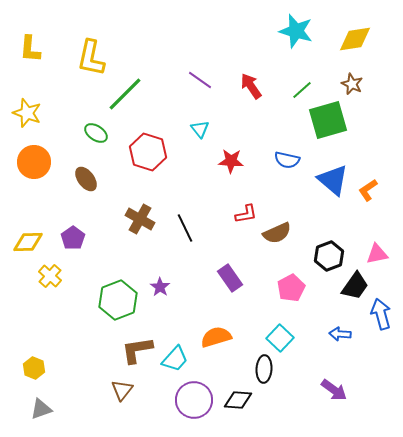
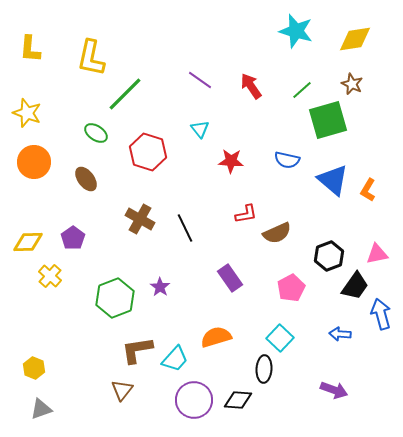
orange L-shape at (368, 190): rotated 25 degrees counterclockwise
green hexagon at (118, 300): moved 3 px left, 2 px up
purple arrow at (334, 390): rotated 16 degrees counterclockwise
